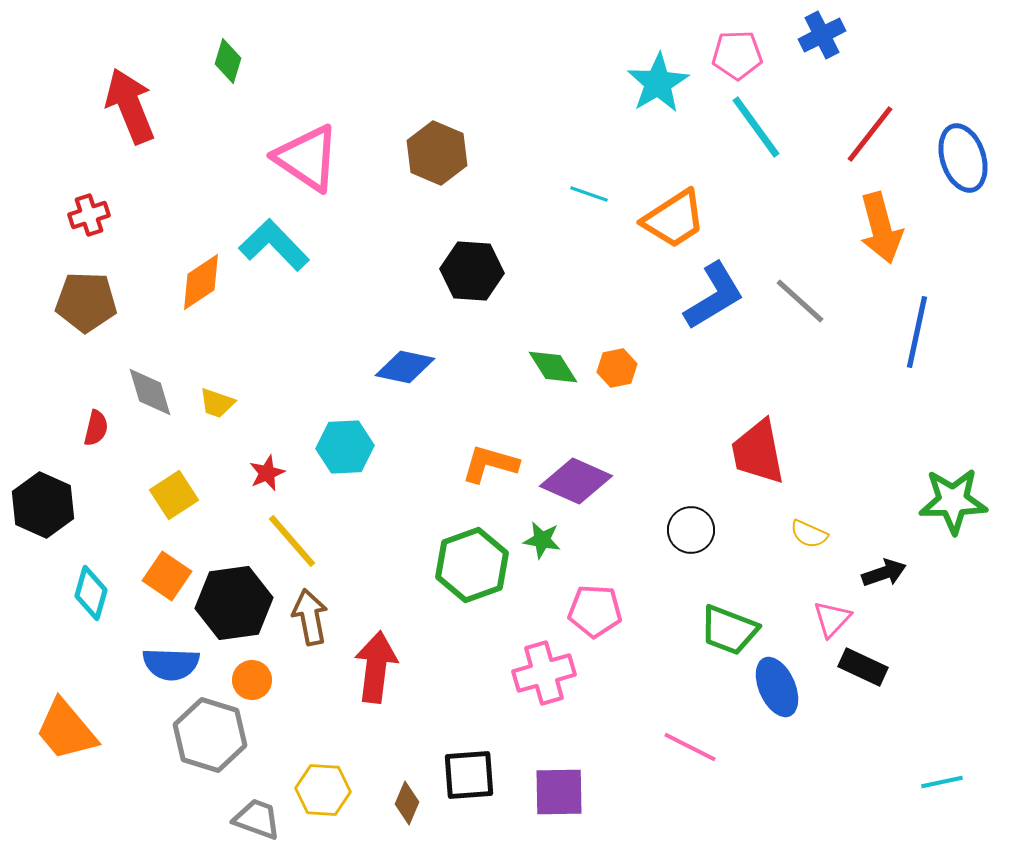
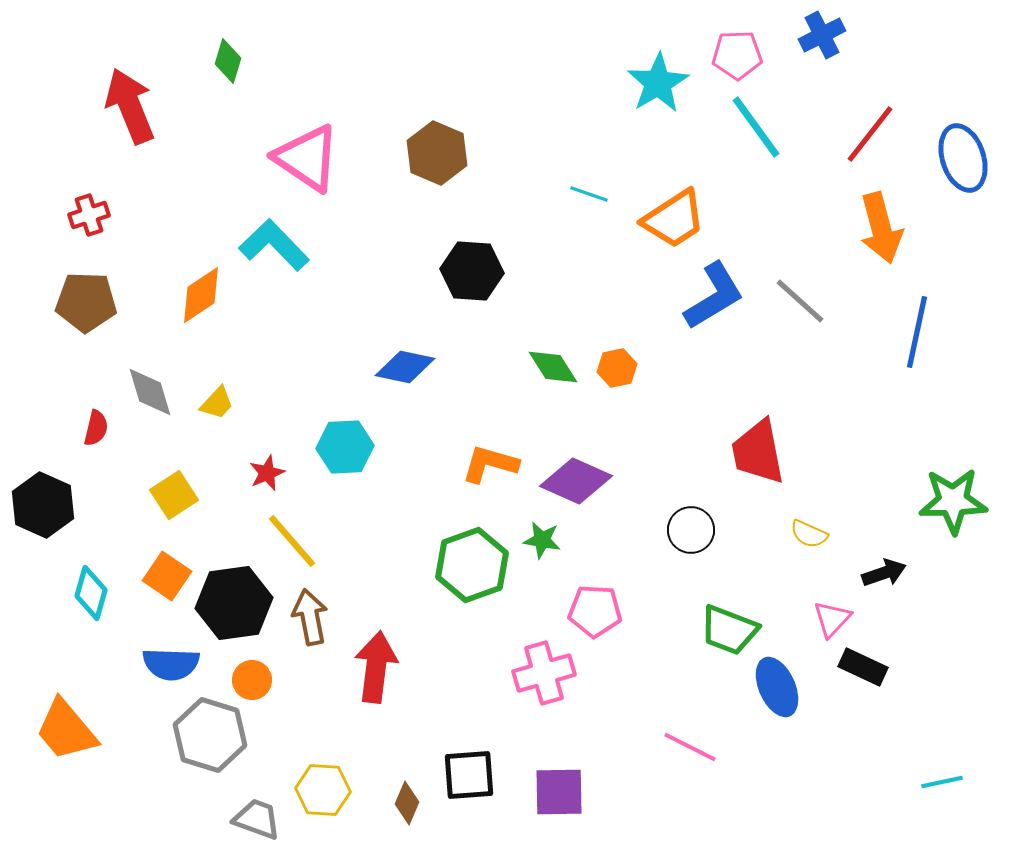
orange diamond at (201, 282): moved 13 px down
yellow trapezoid at (217, 403): rotated 66 degrees counterclockwise
